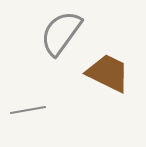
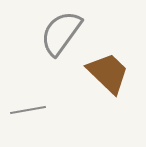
brown trapezoid: rotated 18 degrees clockwise
